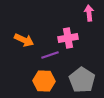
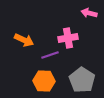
pink arrow: rotated 70 degrees counterclockwise
